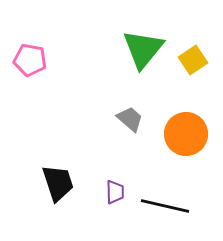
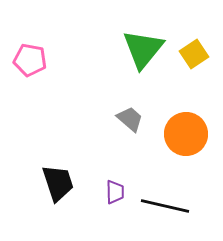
yellow square: moved 1 px right, 6 px up
